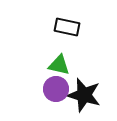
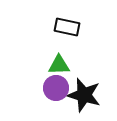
green triangle: rotated 15 degrees counterclockwise
purple circle: moved 1 px up
